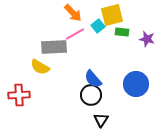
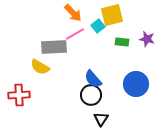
green rectangle: moved 10 px down
black triangle: moved 1 px up
